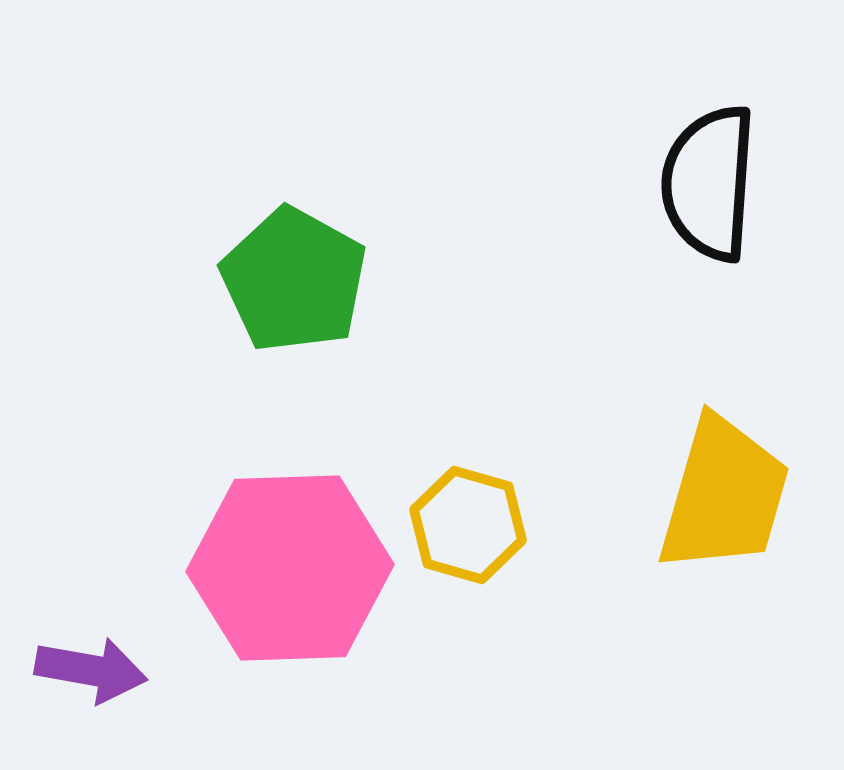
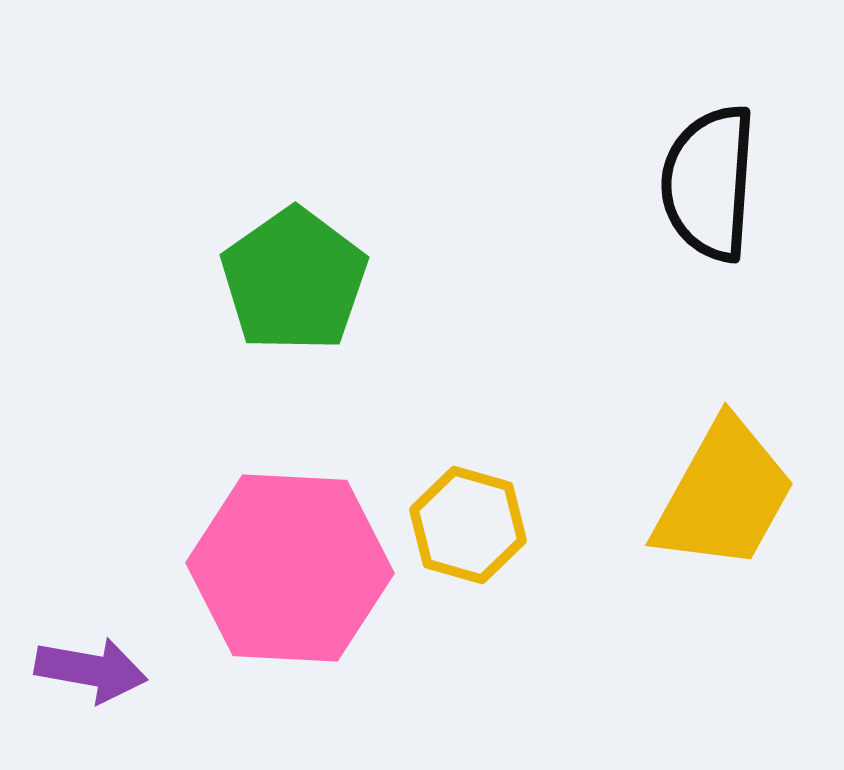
green pentagon: rotated 8 degrees clockwise
yellow trapezoid: rotated 13 degrees clockwise
pink hexagon: rotated 5 degrees clockwise
